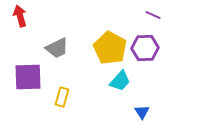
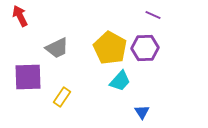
red arrow: rotated 10 degrees counterclockwise
yellow rectangle: rotated 18 degrees clockwise
